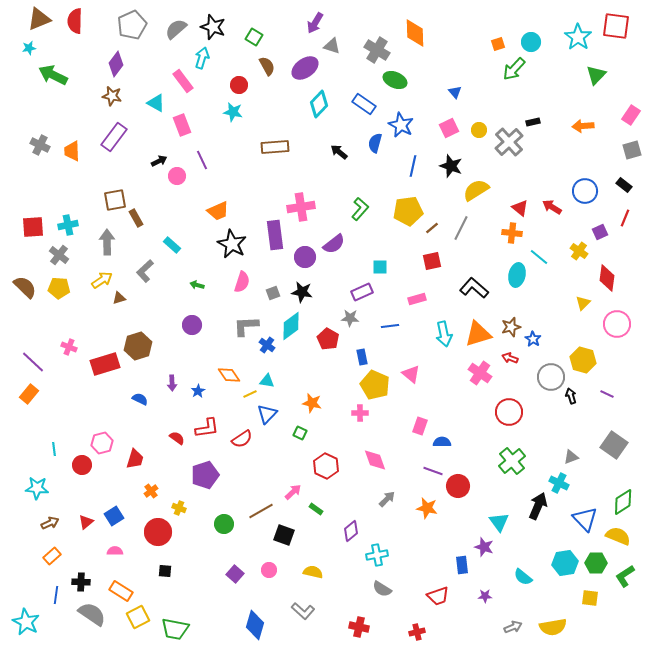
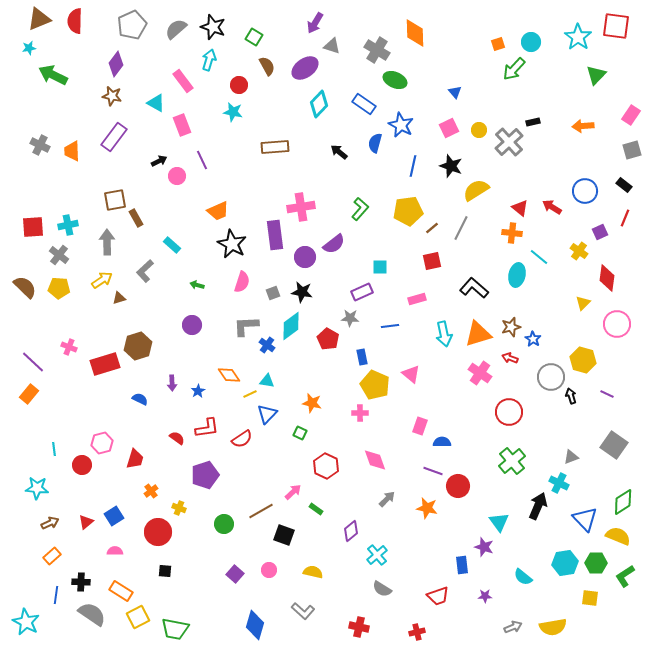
cyan arrow at (202, 58): moved 7 px right, 2 px down
cyan cross at (377, 555): rotated 30 degrees counterclockwise
